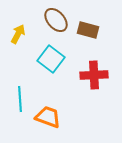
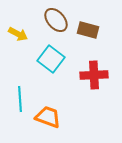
yellow arrow: rotated 90 degrees clockwise
